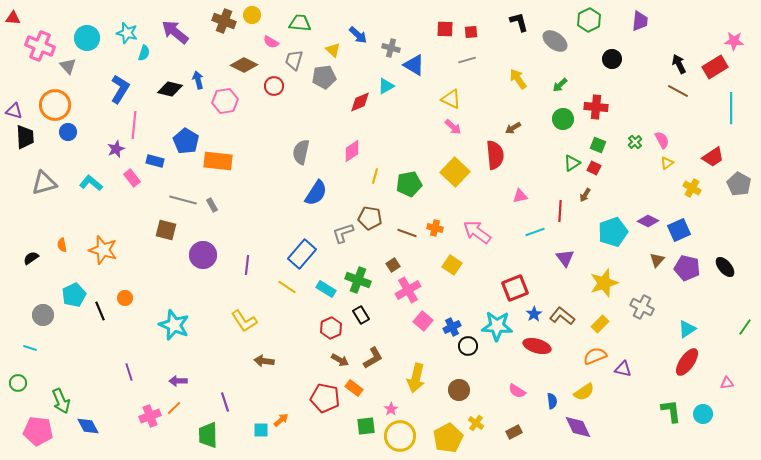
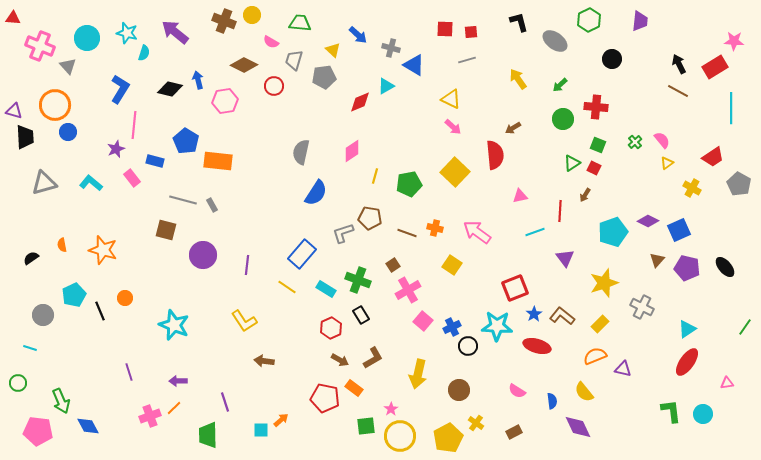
pink semicircle at (662, 140): rotated 12 degrees counterclockwise
yellow arrow at (416, 378): moved 2 px right, 4 px up
yellow semicircle at (584, 392): rotated 85 degrees clockwise
